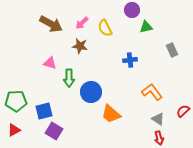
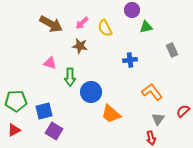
green arrow: moved 1 px right, 1 px up
gray triangle: rotated 32 degrees clockwise
red arrow: moved 8 px left
